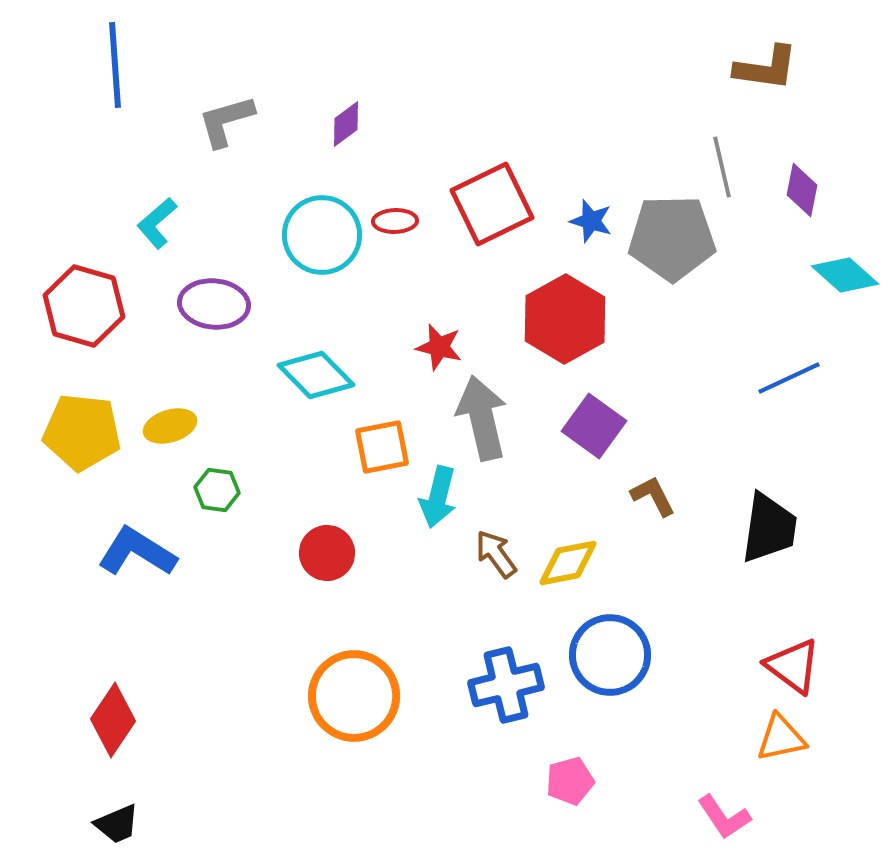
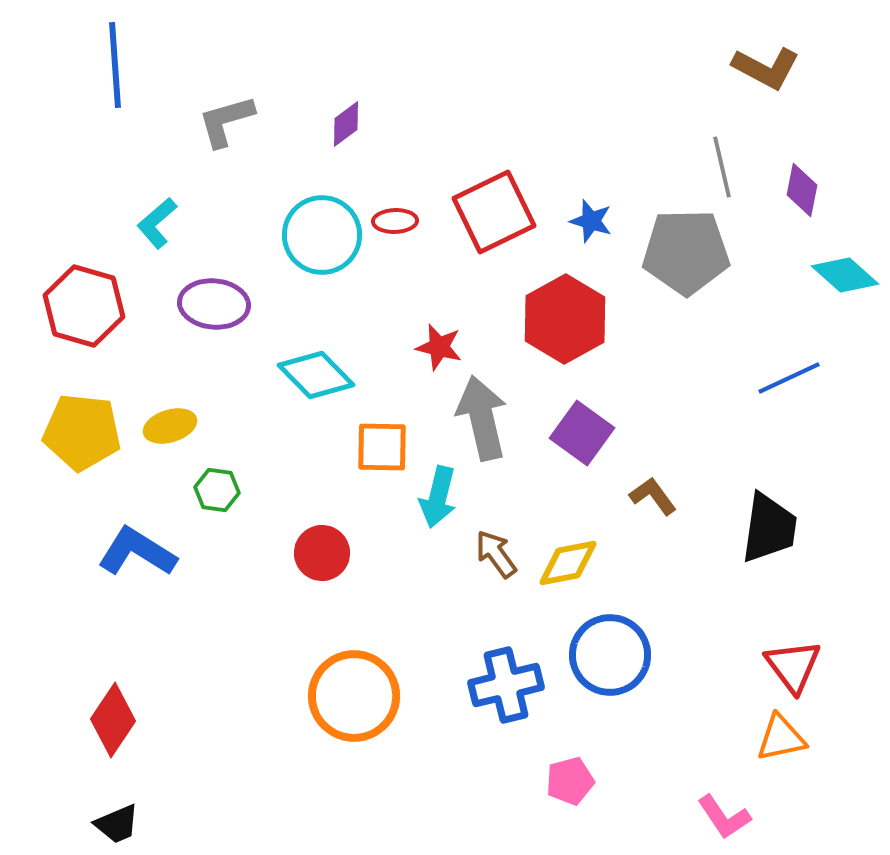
brown L-shape at (766, 68): rotated 20 degrees clockwise
red square at (492, 204): moved 2 px right, 8 px down
gray pentagon at (672, 238): moved 14 px right, 14 px down
purple square at (594, 426): moved 12 px left, 7 px down
orange square at (382, 447): rotated 12 degrees clockwise
brown L-shape at (653, 496): rotated 9 degrees counterclockwise
red circle at (327, 553): moved 5 px left
red triangle at (793, 666): rotated 16 degrees clockwise
